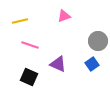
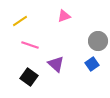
yellow line: rotated 21 degrees counterclockwise
purple triangle: moved 2 px left; rotated 18 degrees clockwise
black square: rotated 12 degrees clockwise
